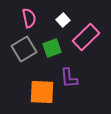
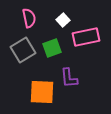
pink rectangle: rotated 32 degrees clockwise
gray square: moved 1 px left, 1 px down
